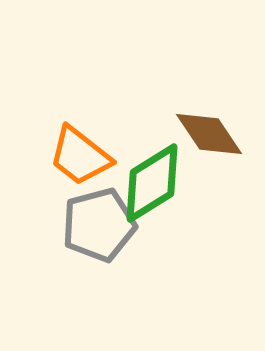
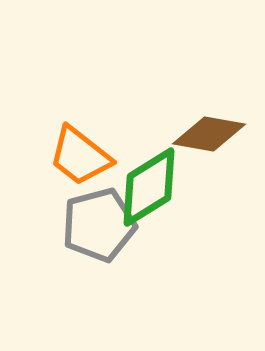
brown diamond: rotated 46 degrees counterclockwise
green diamond: moved 3 px left, 4 px down
